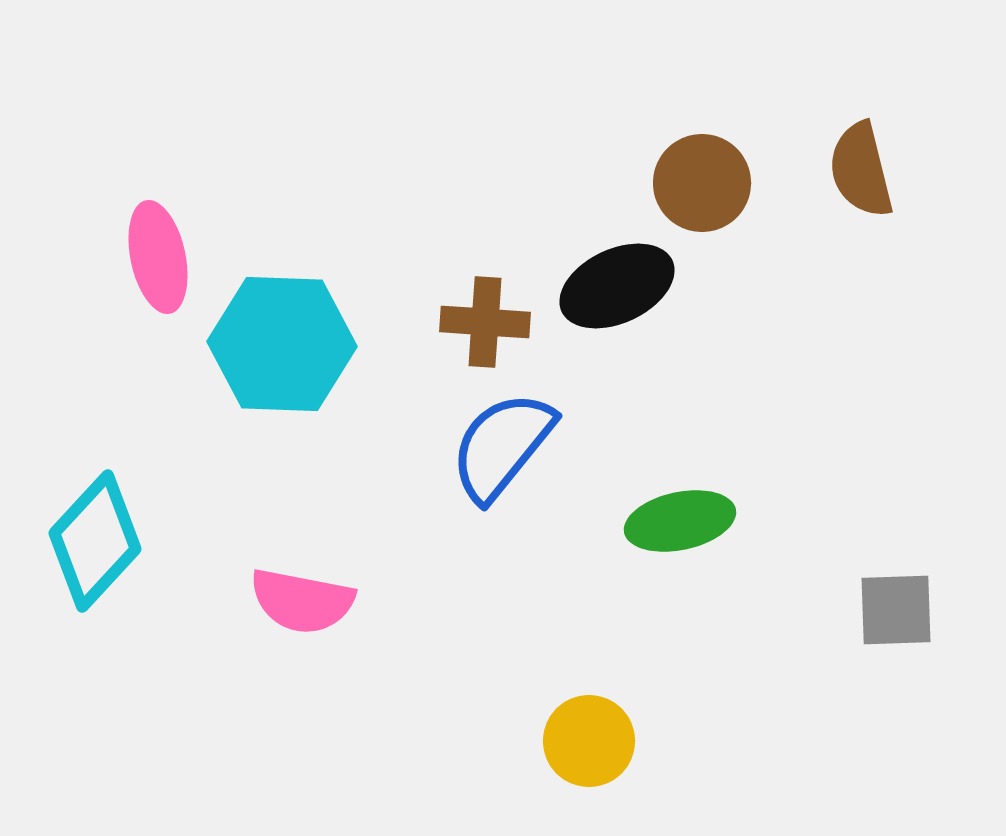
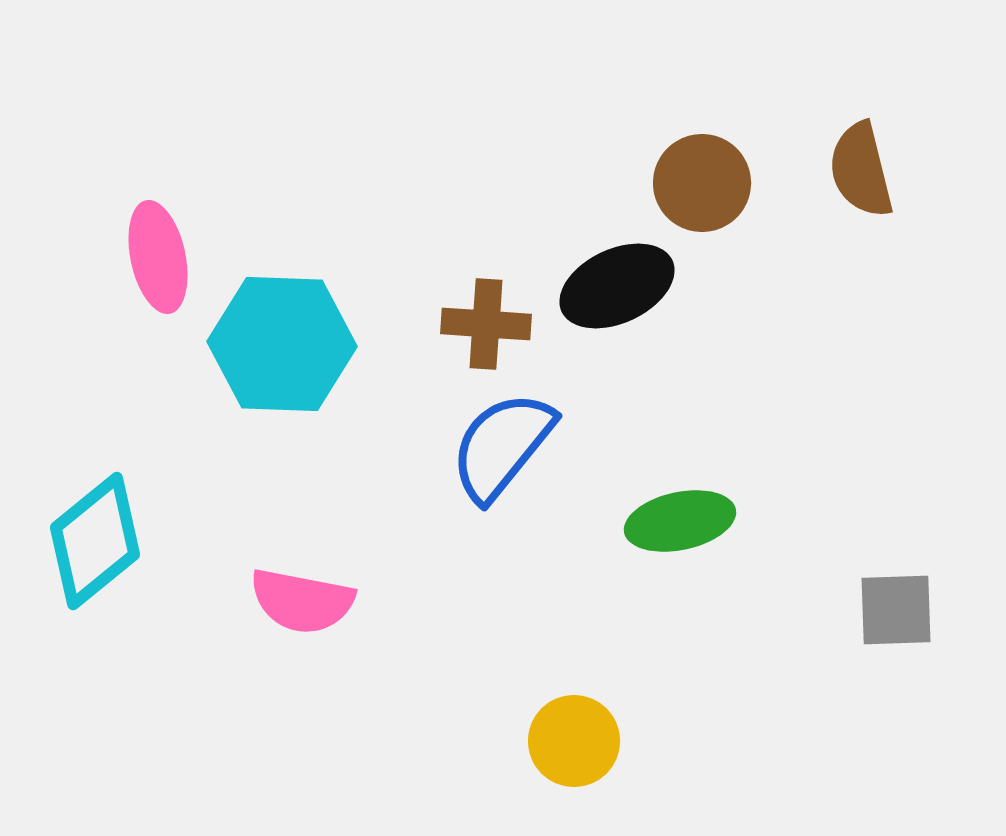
brown cross: moved 1 px right, 2 px down
cyan diamond: rotated 8 degrees clockwise
yellow circle: moved 15 px left
